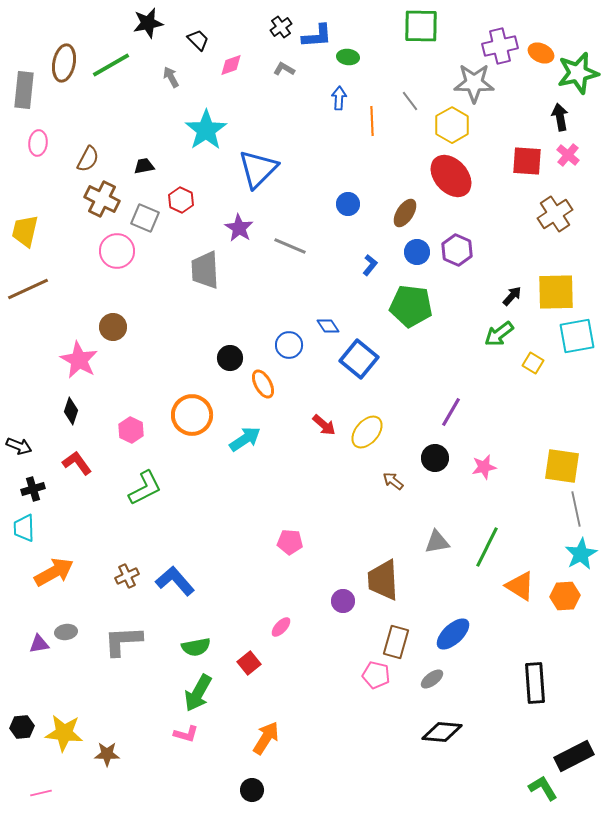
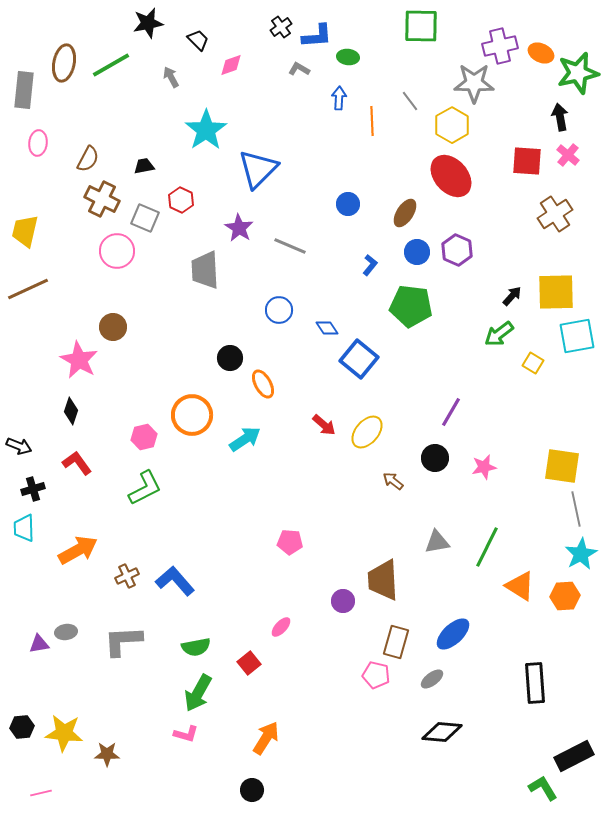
gray L-shape at (284, 69): moved 15 px right
blue diamond at (328, 326): moved 1 px left, 2 px down
blue circle at (289, 345): moved 10 px left, 35 px up
pink hexagon at (131, 430): moved 13 px right, 7 px down; rotated 20 degrees clockwise
orange arrow at (54, 572): moved 24 px right, 22 px up
